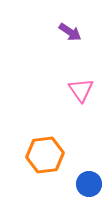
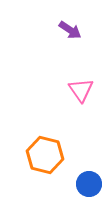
purple arrow: moved 2 px up
orange hexagon: rotated 21 degrees clockwise
